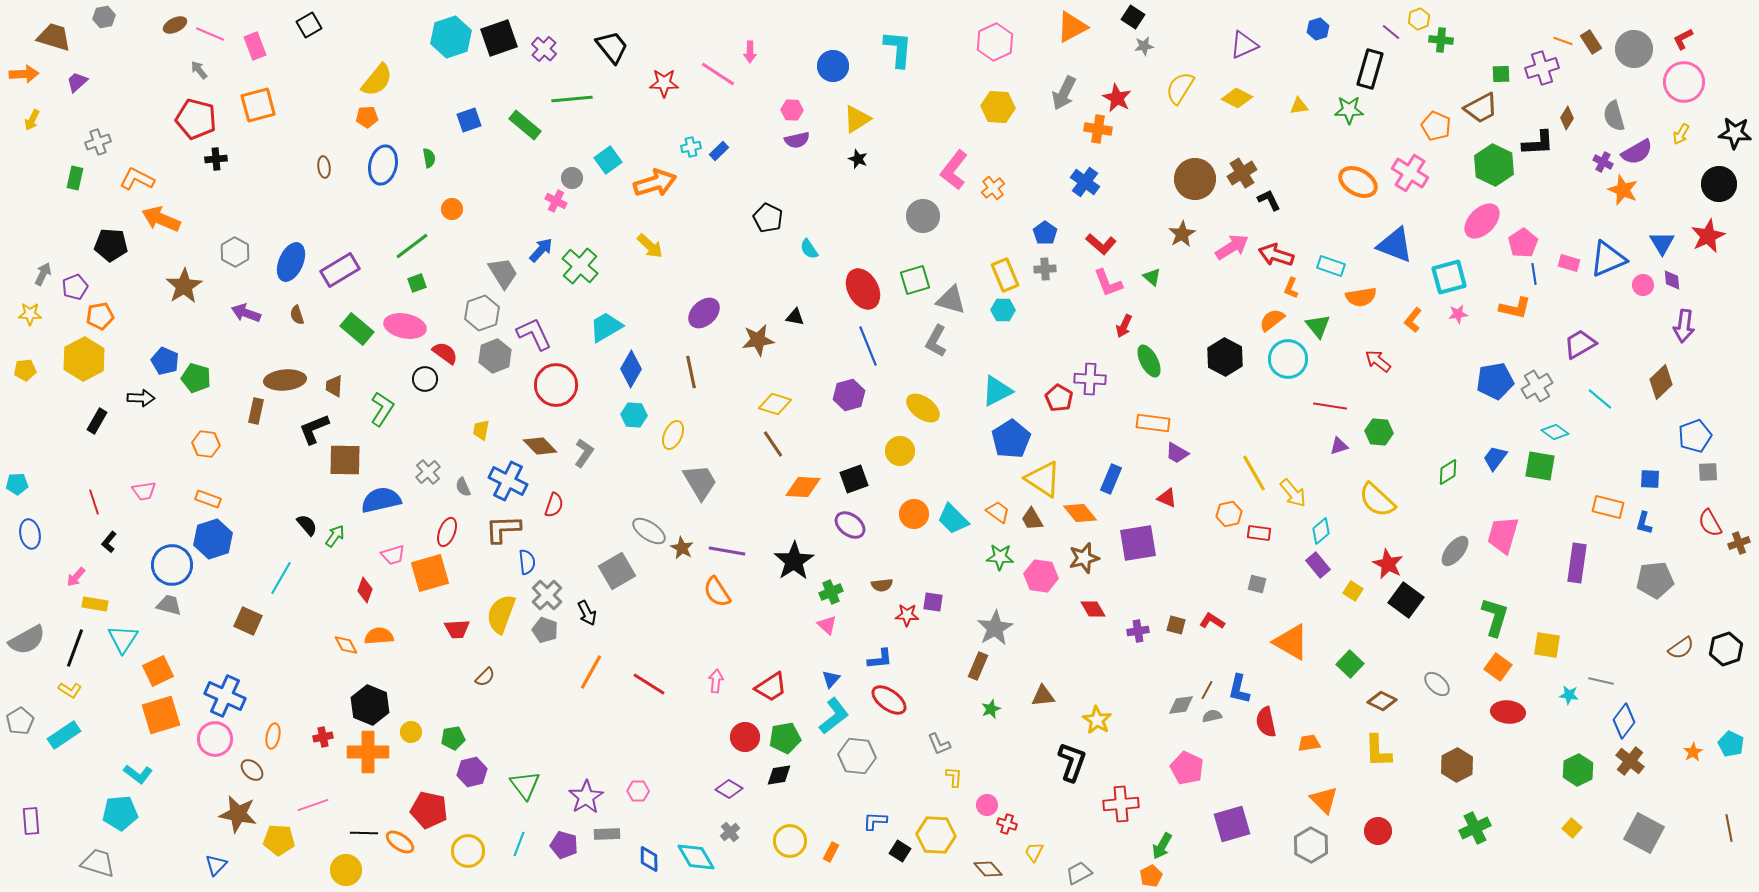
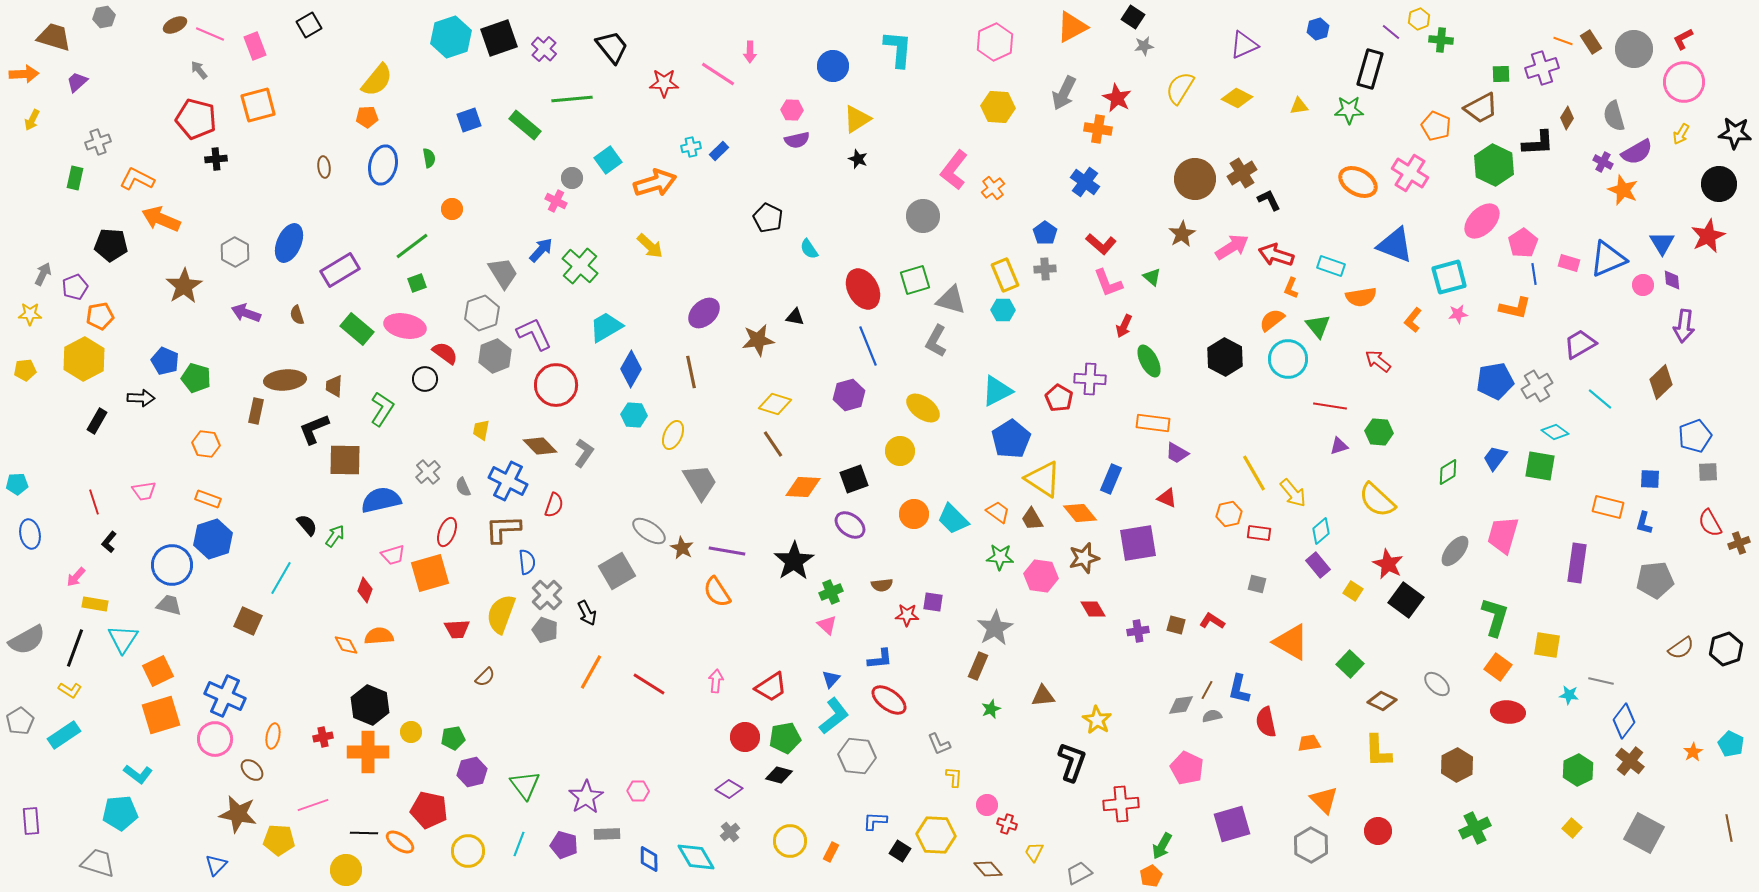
blue ellipse at (291, 262): moved 2 px left, 19 px up
black diamond at (779, 775): rotated 24 degrees clockwise
